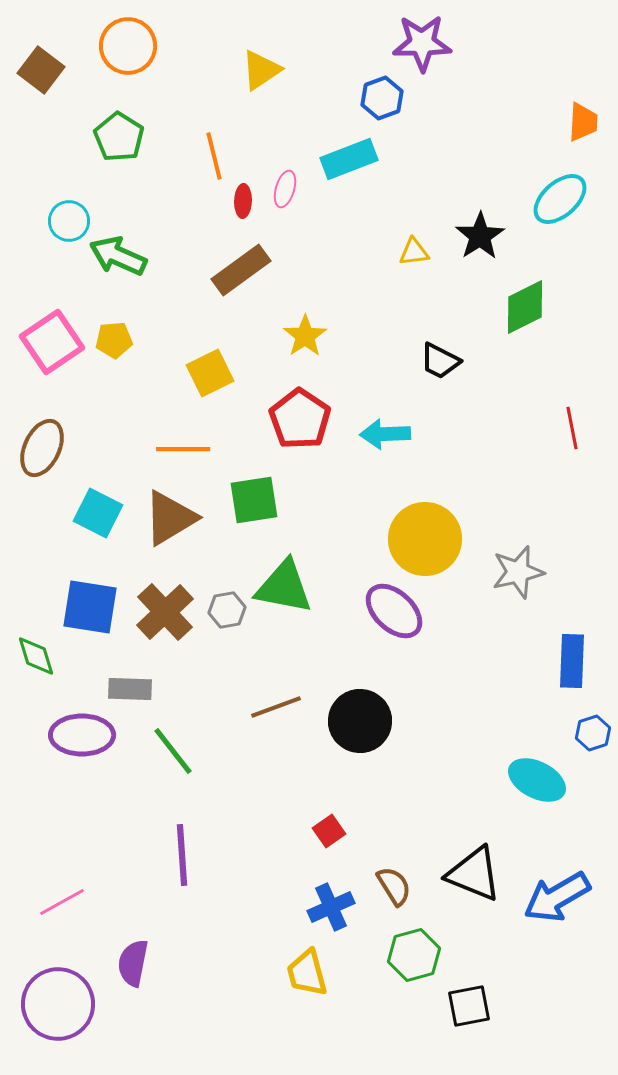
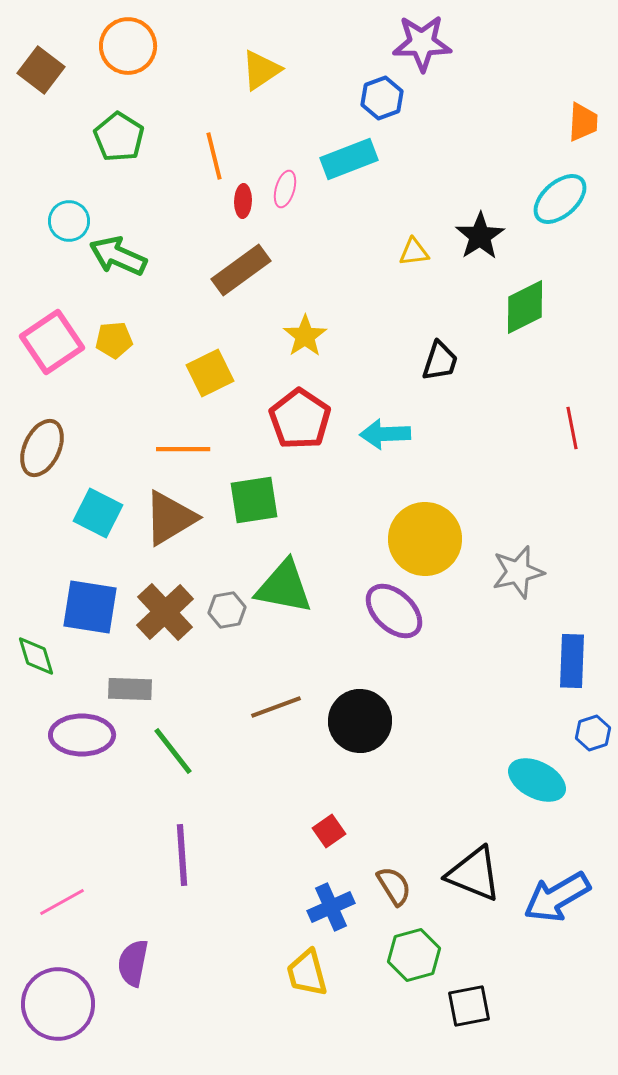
black trapezoid at (440, 361): rotated 99 degrees counterclockwise
